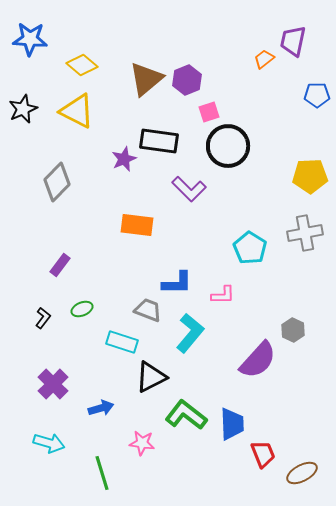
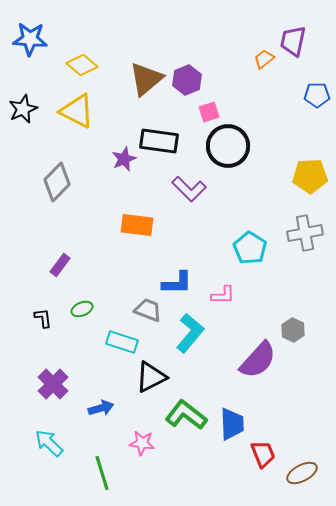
black L-shape: rotated 45 degrees counterclockwise
cyan arrow: rotated 152 degrees counterclockwise
